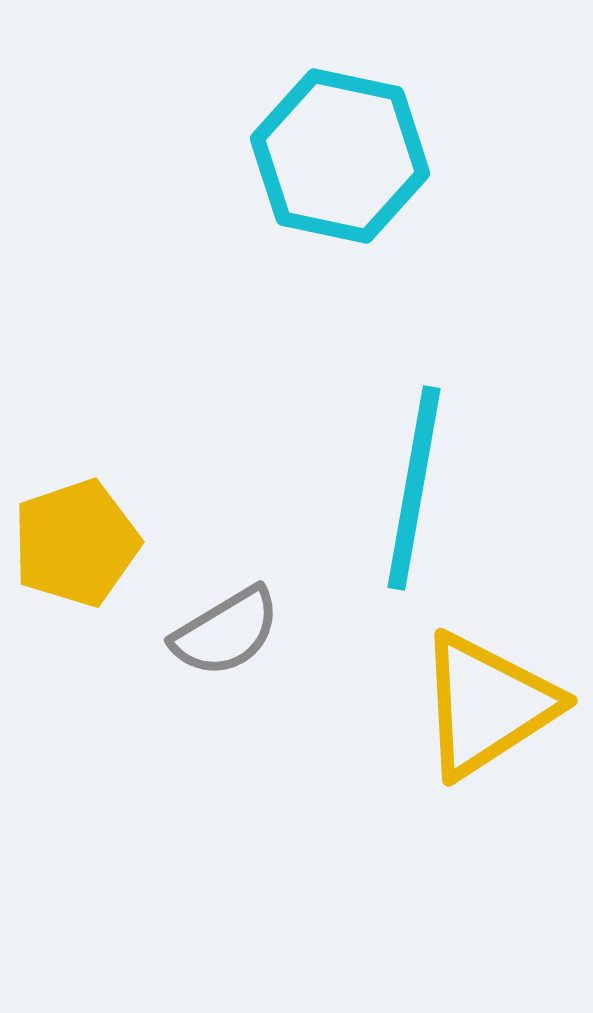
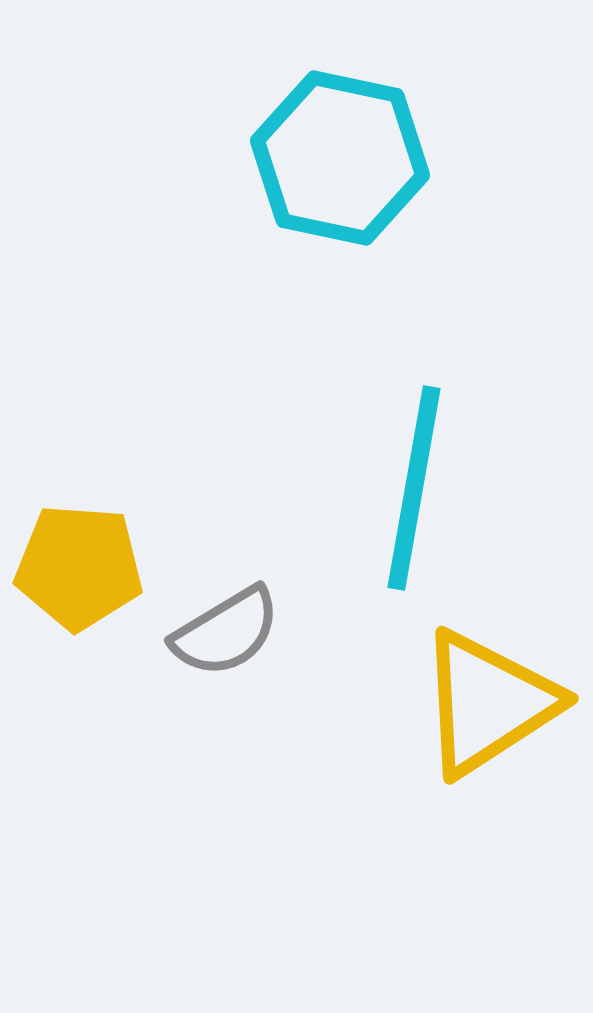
cyan hexagon: moved 2 px down
yellow pentagon: moved 3 px right, 24 px down; rotated 23 degrees clockwise
yellow triangle: moved 1 px right, 2 px up
